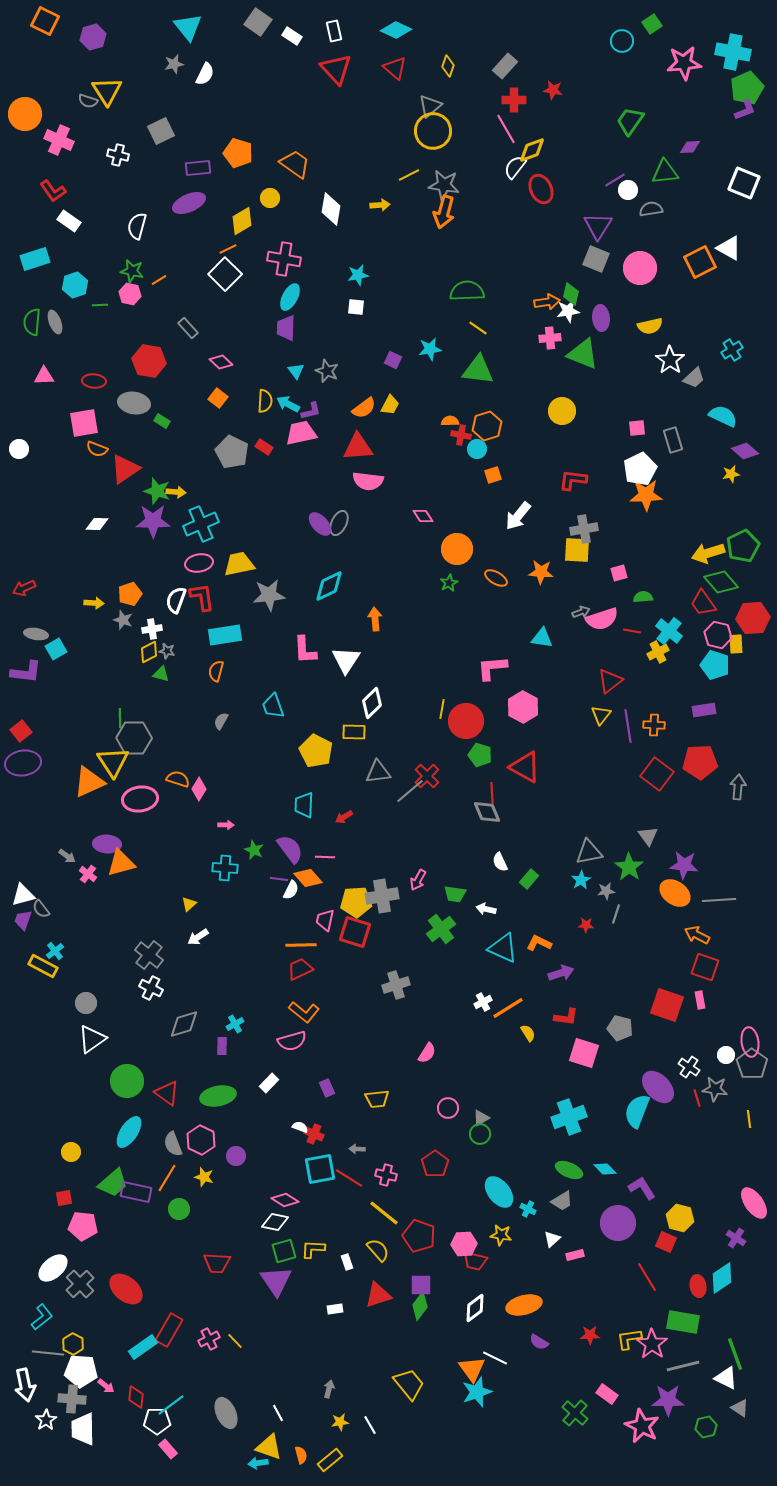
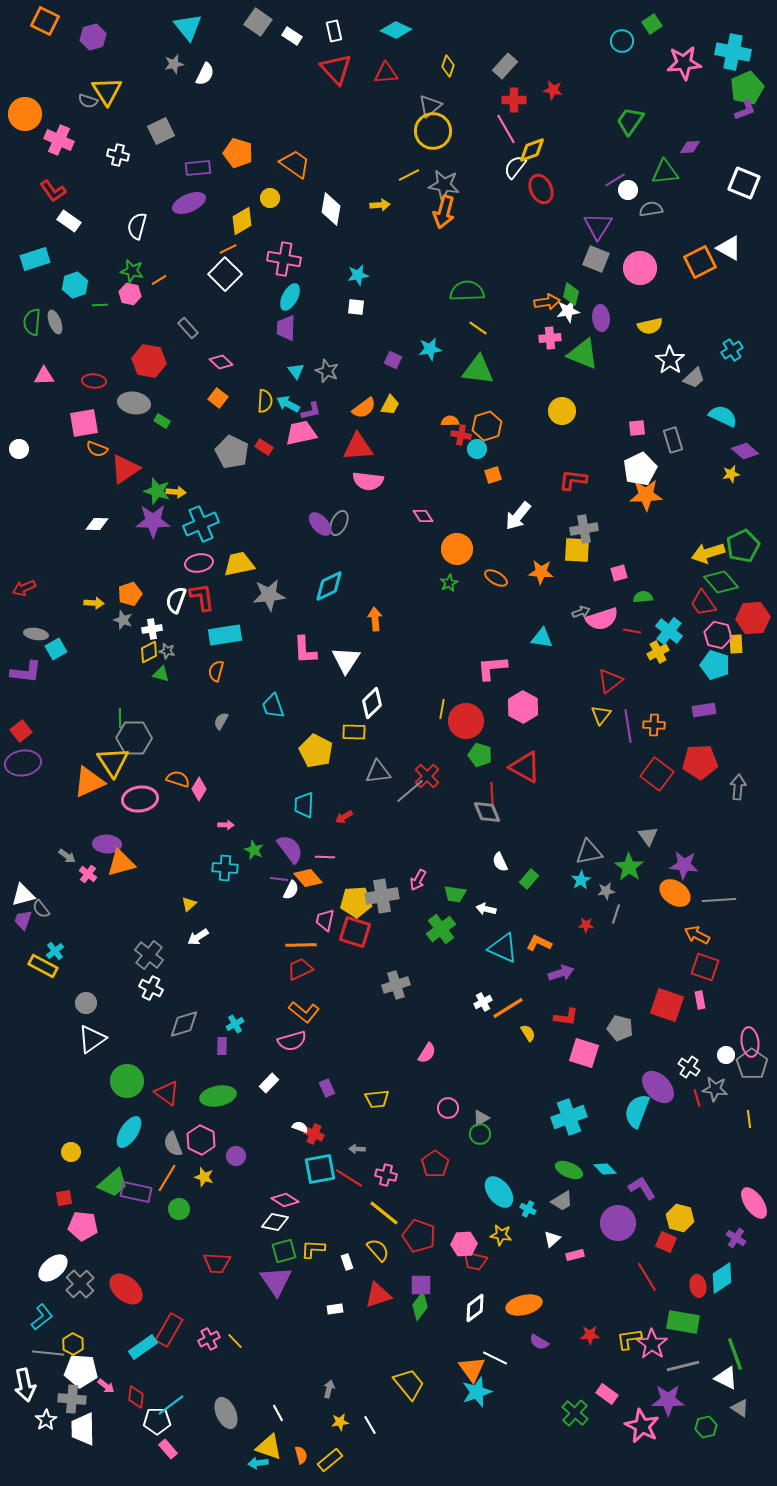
red triangle at (395, 68): moved 9 px left, 5 px down; rotated 45 degrees counterclockwise
